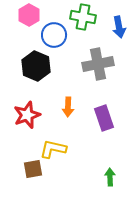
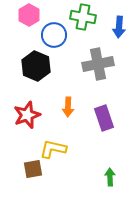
blue arrow: rotated 15 degrees clockwise
